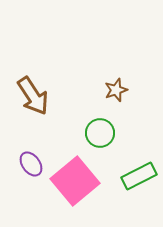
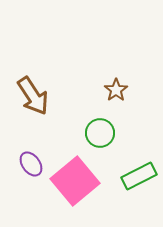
brown star: rotated 15 degrees counterclockwise
